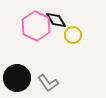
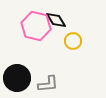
pink hexagon: rotated 12 degrees counterclockwise
yellow circle: moved 6 px down
gray L-shape: moved 1 px down; rotated 60 degrees counterclockwise
